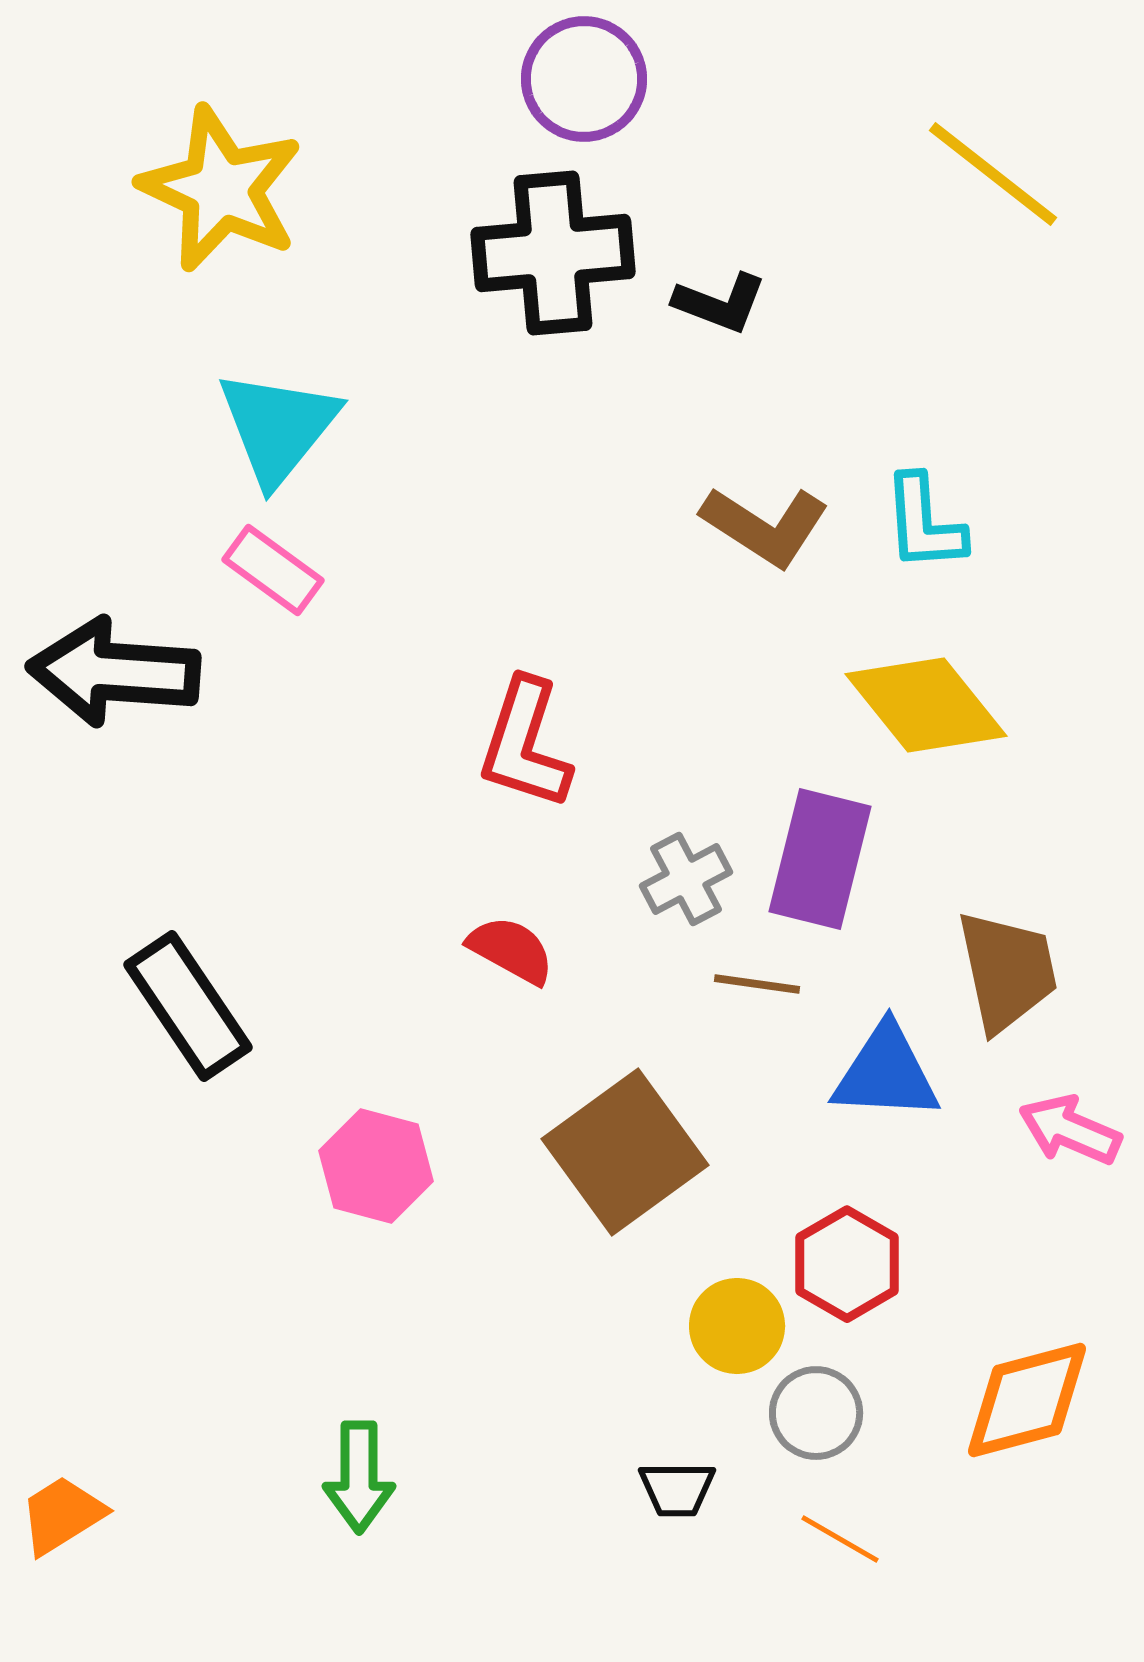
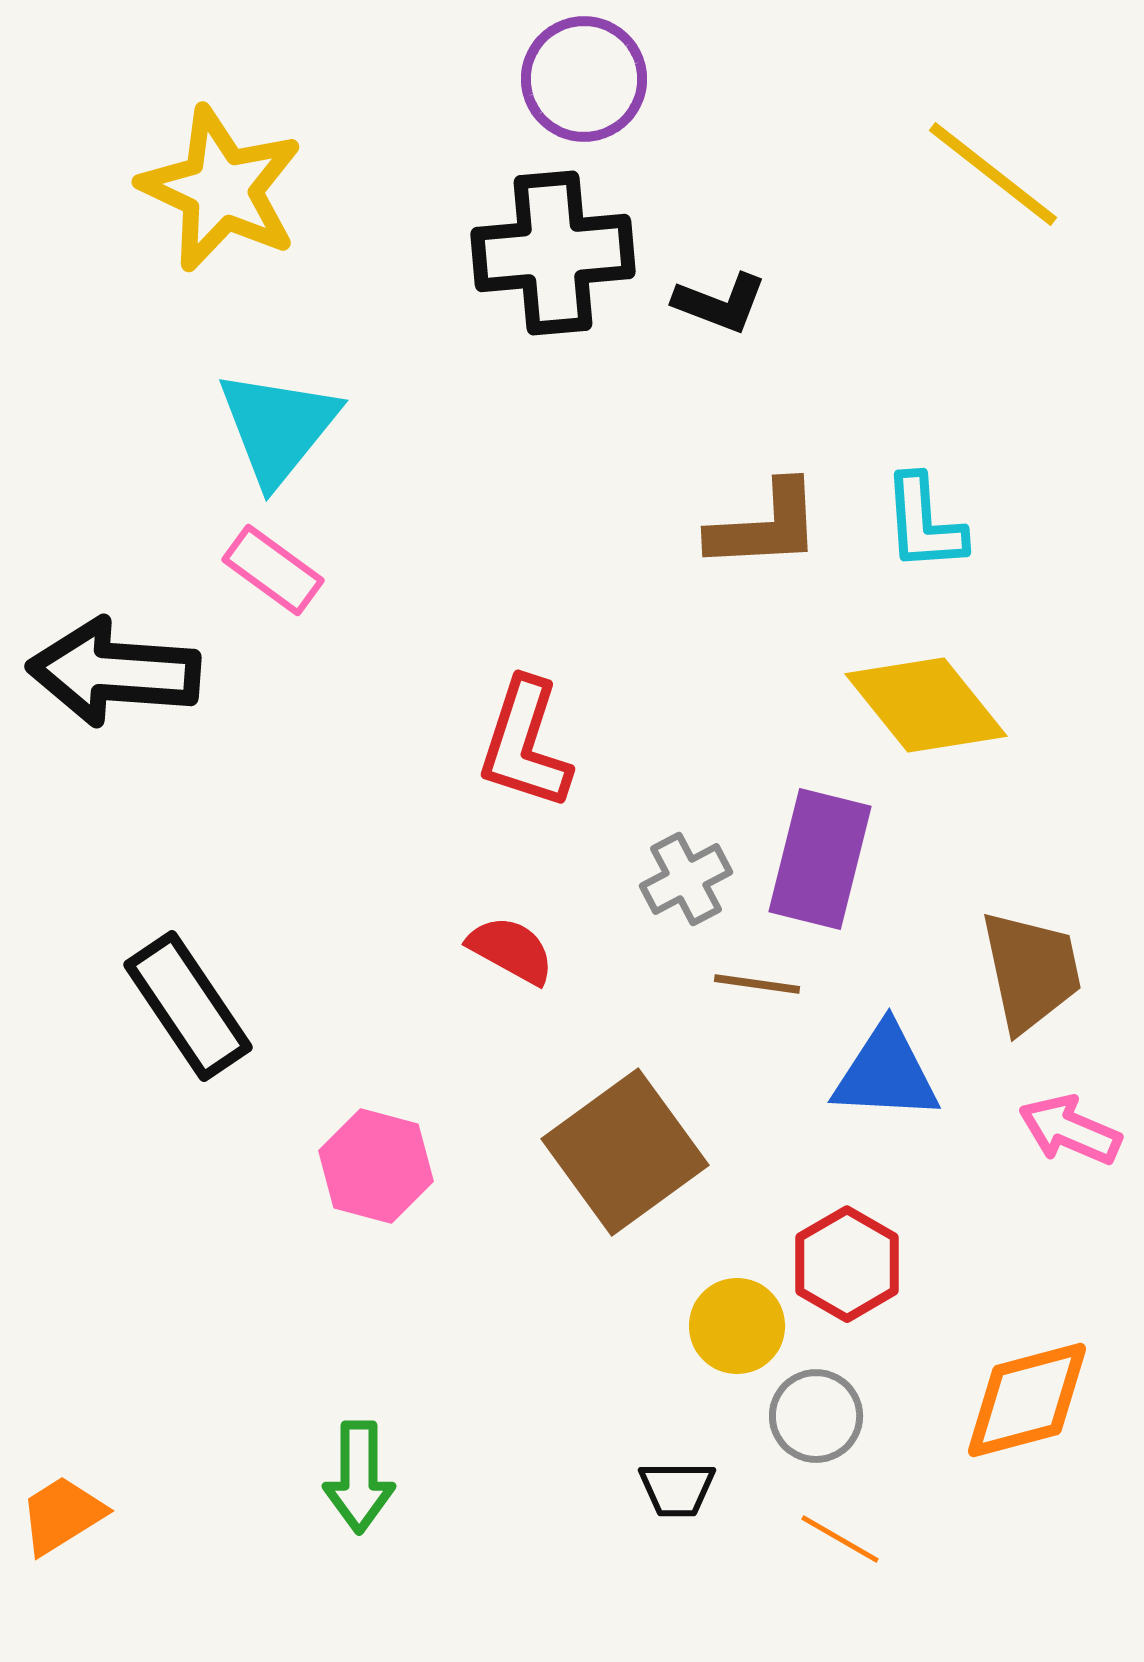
brown L-shape: rotated 36 degrees counterclockwise
brown trapezoid: moved 24 px right
gray circle: moved 3 px down
